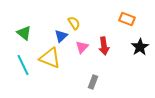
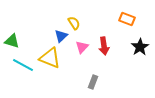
green triangle: moved 12 px left, 8 px down; rotated 21 degrees counterclockwise
cyan line: rotated 35 degrees counterclockwise
